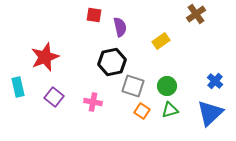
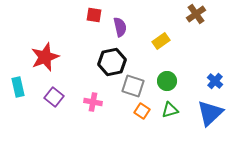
green circle: moved 5 px up
